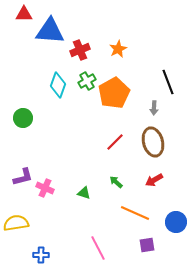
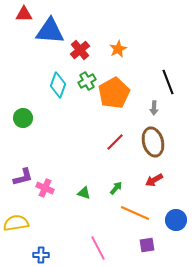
red cross: rotated 18 degrees counterclockwise
green arrow: moved 6 px down; rotated 88 degrees clockwise
blue circle: moved 2 px up
